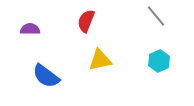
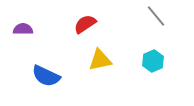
red semicircle: moved 1 px left, 3 px down; rotated 35 degrees clockwise
purple semicircle: moved 7 px left
cyan hexagon: moved 6 px left
blue semicircle: rotated 12 degrees counterclockwise
